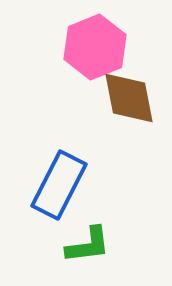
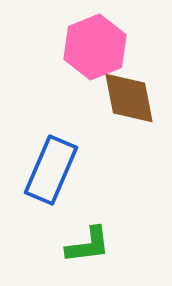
blue rectangle: moved 8 px left, 15 px up; rotated 4 degrees counterclockwise
